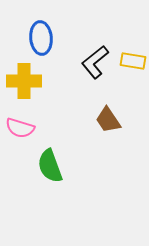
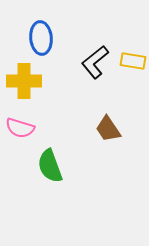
brown trapezoid: moved 9 px down
